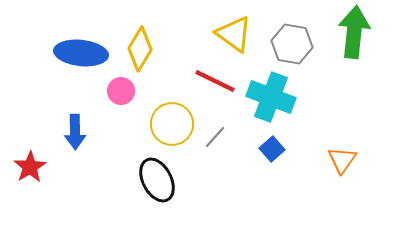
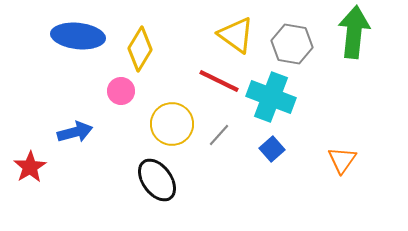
yellow triangle: moved 2 px right, 1 px down
blue ellipse: moved 3 px left, 17 px up
red line: moved 4 px right
blue arrow: rotated 104 degrees counterclockwise
gray line: moved 4 px right, 2 px up
black ellipse: rotated 9 degrees counterclockwise
